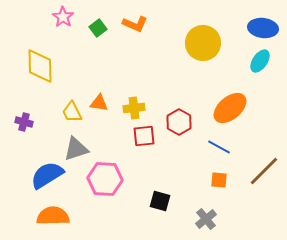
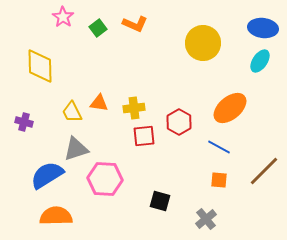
orange semicircle: moved 3 px right
